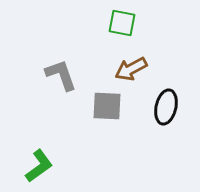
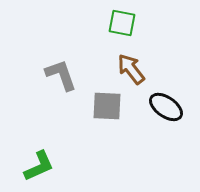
brown arrow: rotated 80 degrees clockwise
black ellipse: rotated 68 degrees counterclockwise
green L-shape: rotated 12 degrees clockwise
